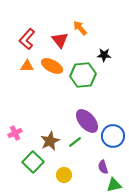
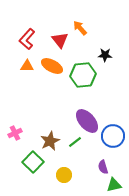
black star: moved 1 px right
